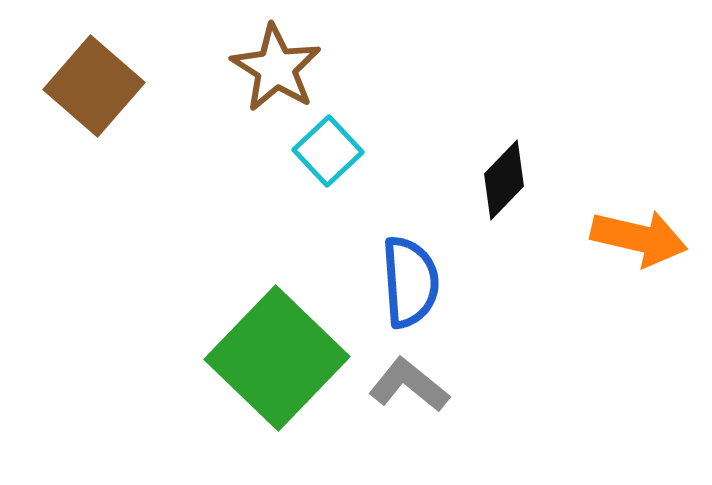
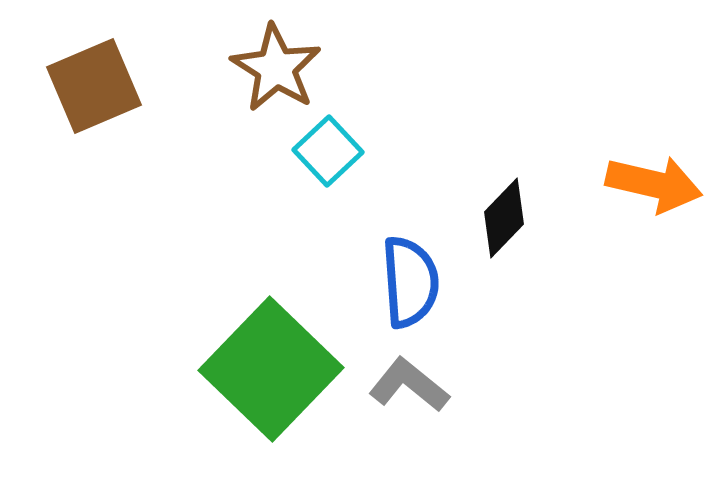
brown square: rotated 26 degrees clockwise
black diamond: moved 38 px down
orange arrow: moved 15 px right, 54 px up
green square: moved 6 px left, 11 px down
